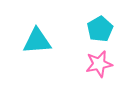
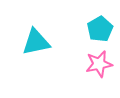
cyan triangle: moved 1 px left, 1 px down; rotated 8 degrees counterclockwise
